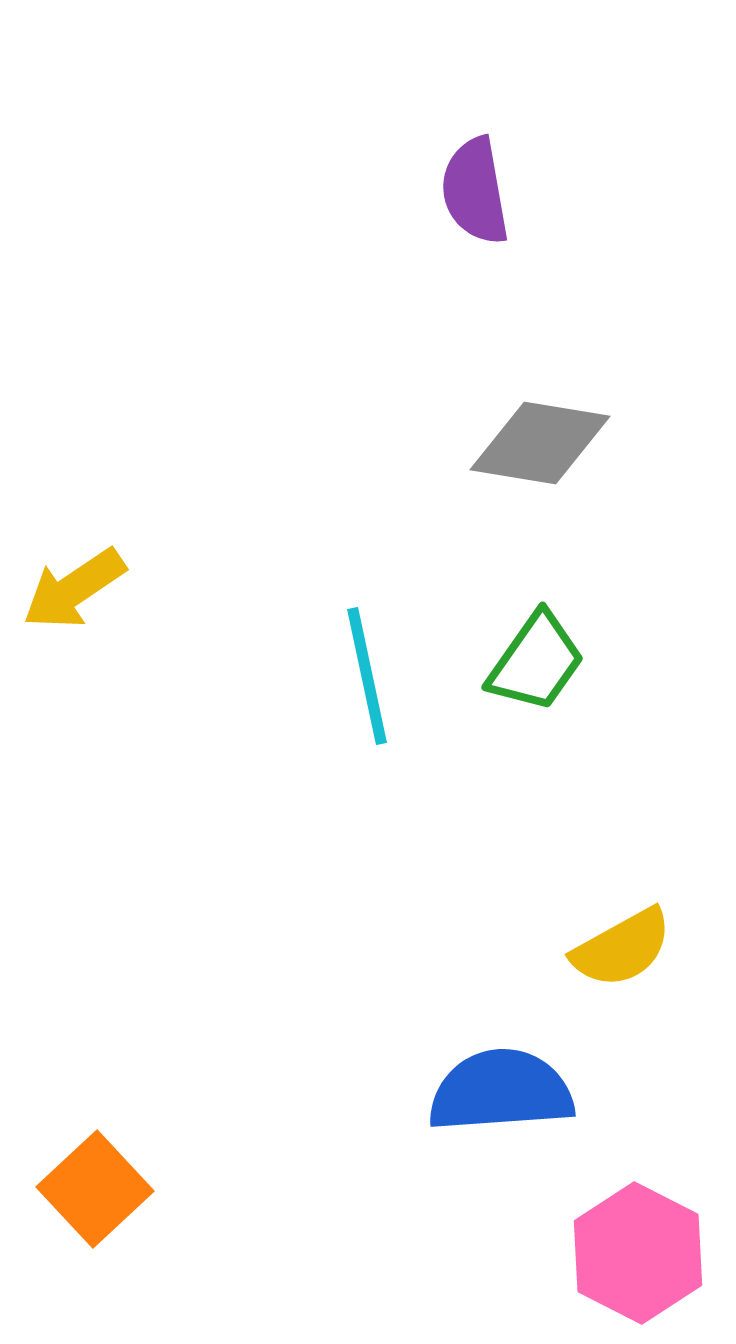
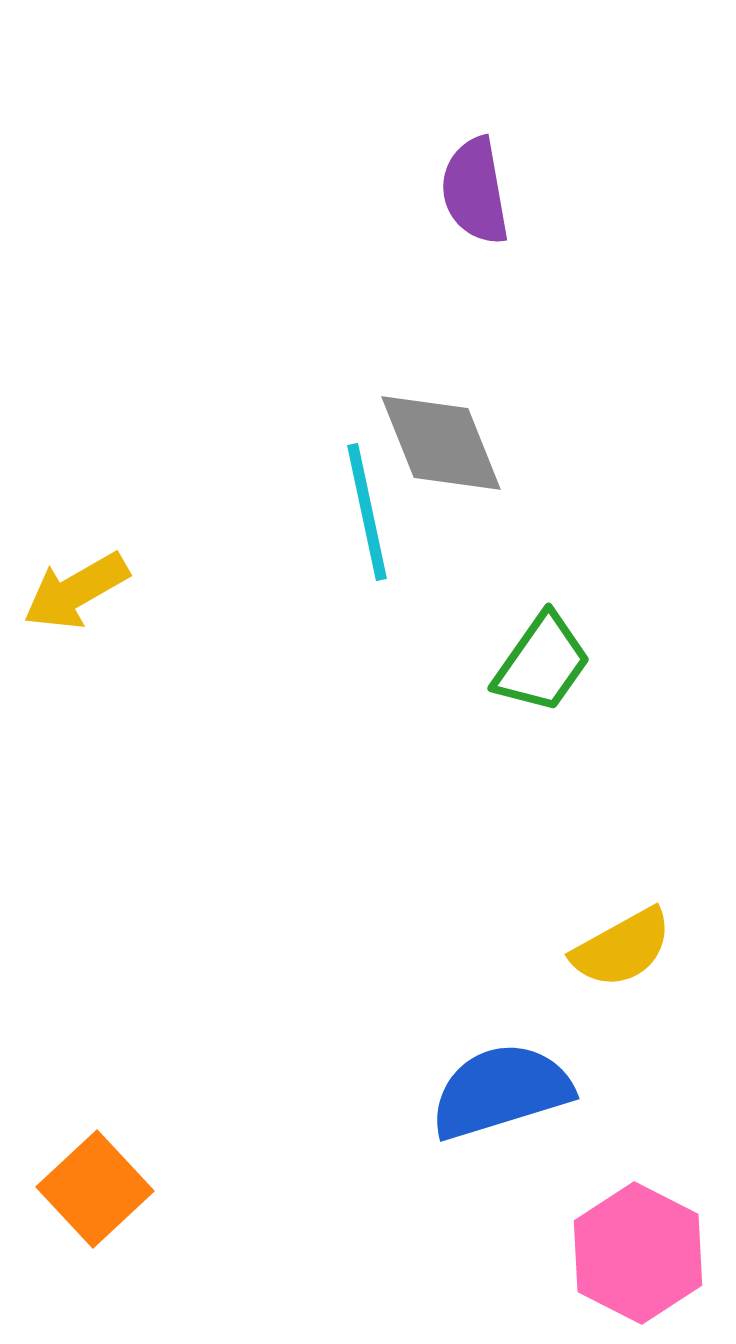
gray diamond: moved 99 px left; rotated 59 degrees clockwise
yellow arrow: moved 2 px right, 2 px down; rotated 4 degrees clockwise
green trapezoid: moved 6 px right, 1 px down
cyan line: moved 164 px up
blue semicircle: rotated 13 degrees counterclockwise
